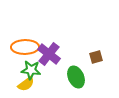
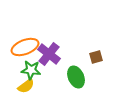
orange ellipse: rotated 20 degrees counterclockwise
yellow semicircle: moved 2 px down
